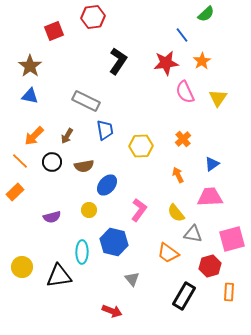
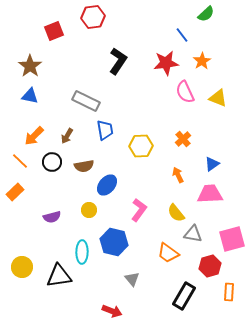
yellow triangle at (218, 98): rotated 42 degrees counterclockwise
pink trapezoid at (210, 197): moved 3 px up
